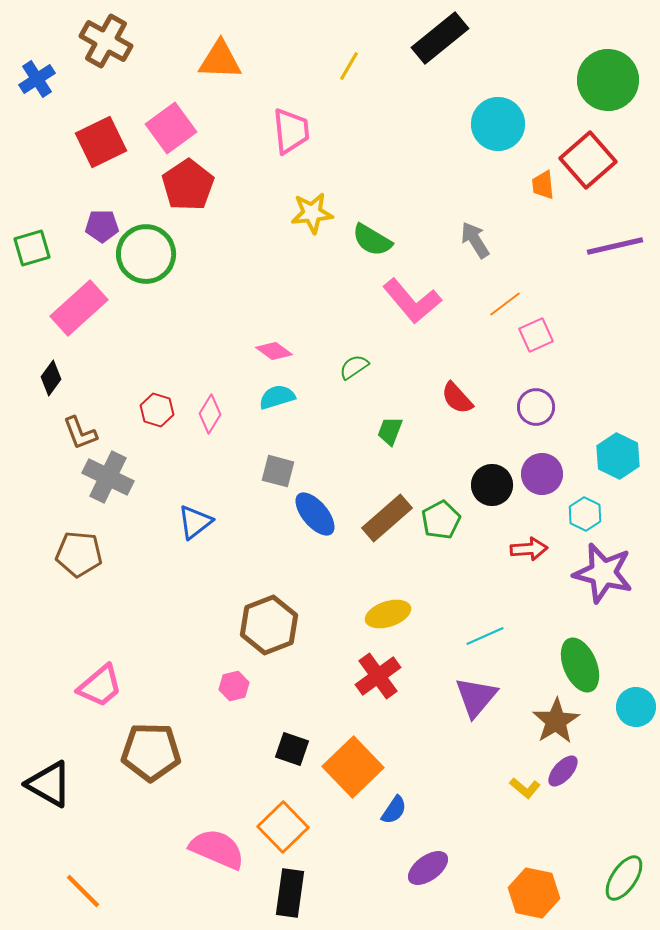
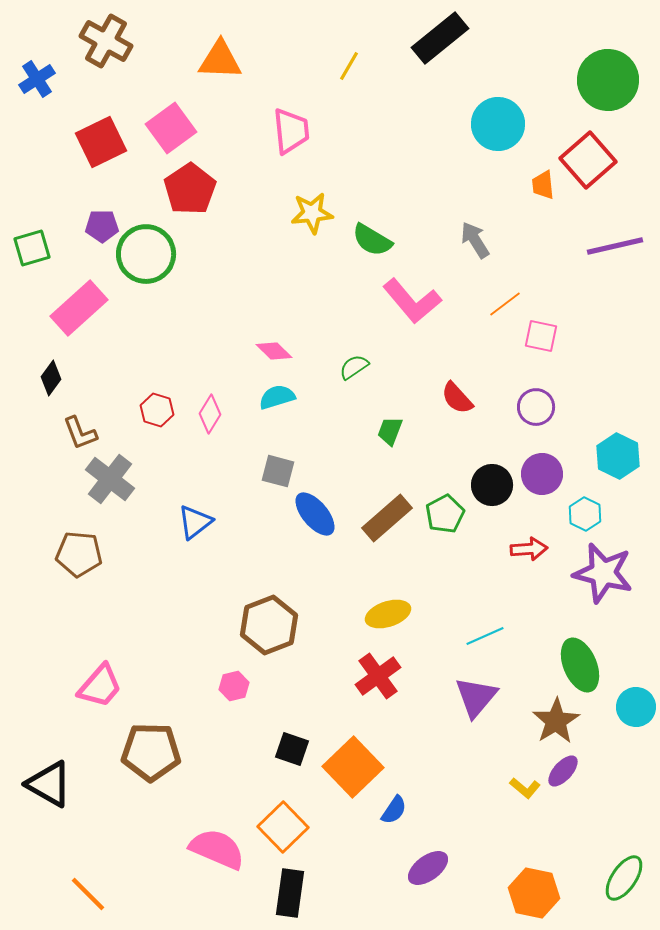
red pentagon at (188, 185): moved 2 px right, 4 px down
pink square at (536, 335): moved 5 px right, 1 px down; rotated 36 degrees clockwise
pink diamond at (274, 351): rotated 9 degrees clockwise
gray cross at (108, 477): moved 2 px right, 2 px down; rotated 12 degrees clockwise
green pentagon at (441, 520): moved 4 px right, 6 px up
pink trapezoid at (100, 686): rotated 9 degrees counterclockwise
orange line at (83, 891): moved 5 px right, 3 px down
